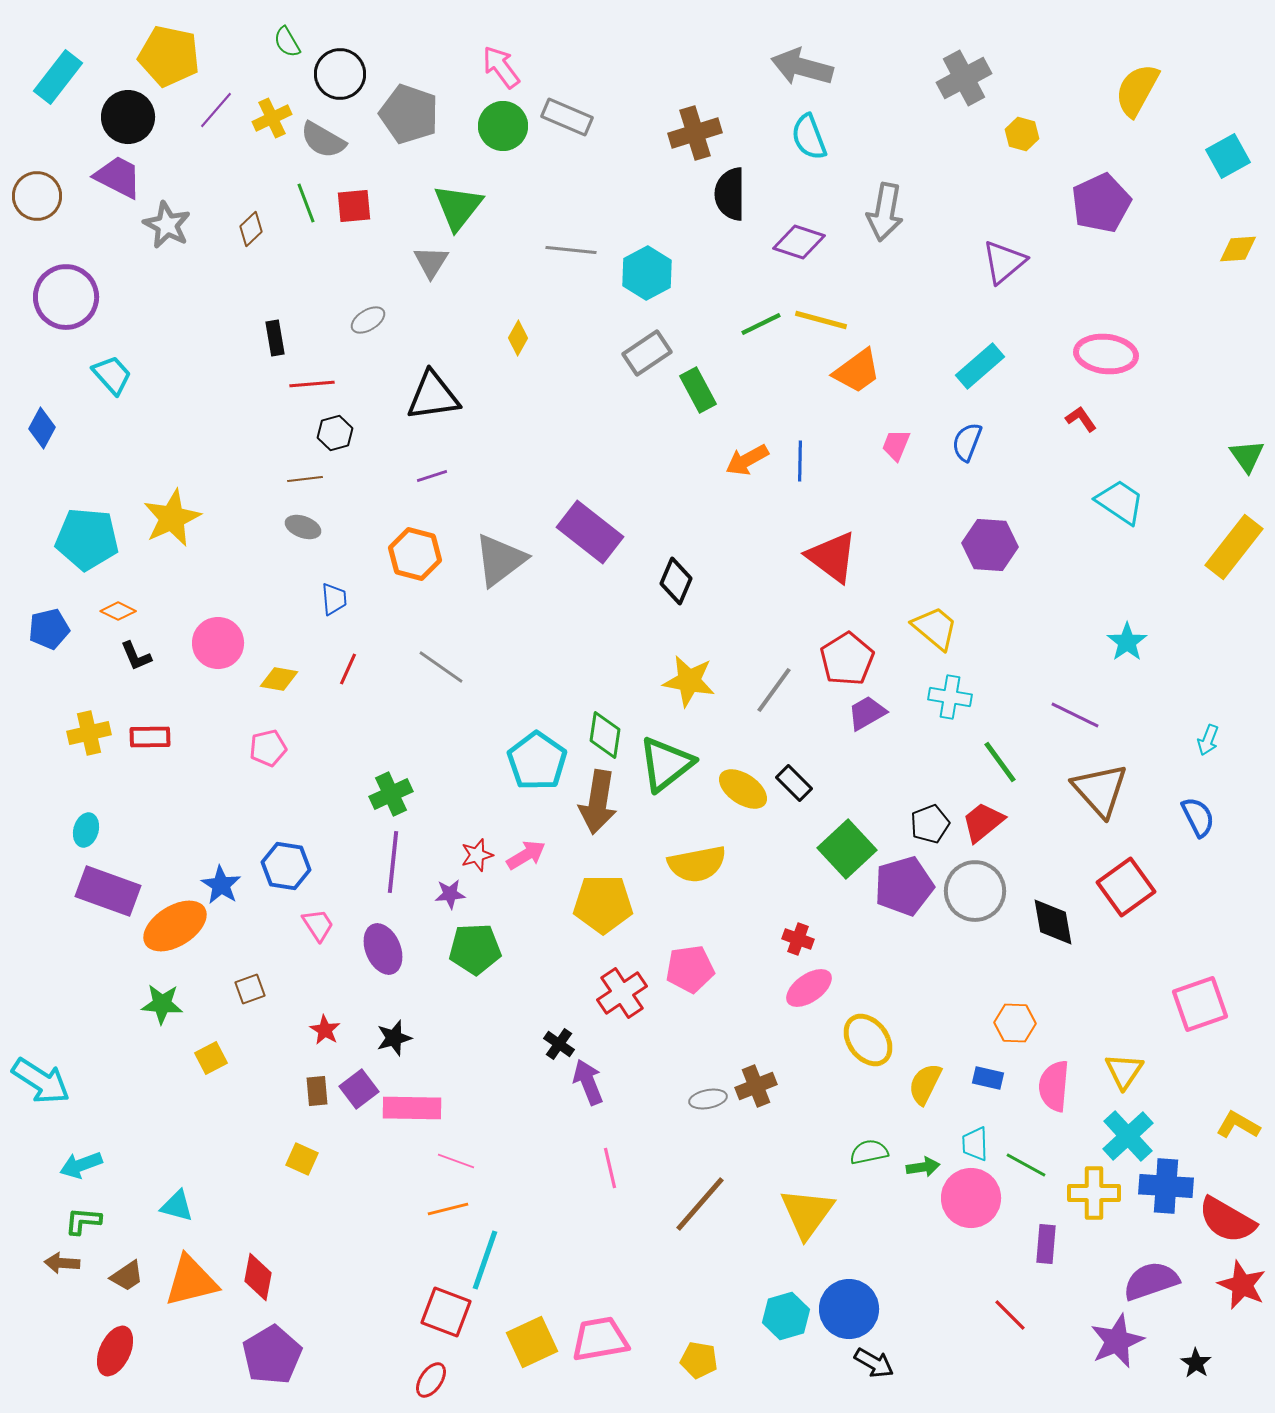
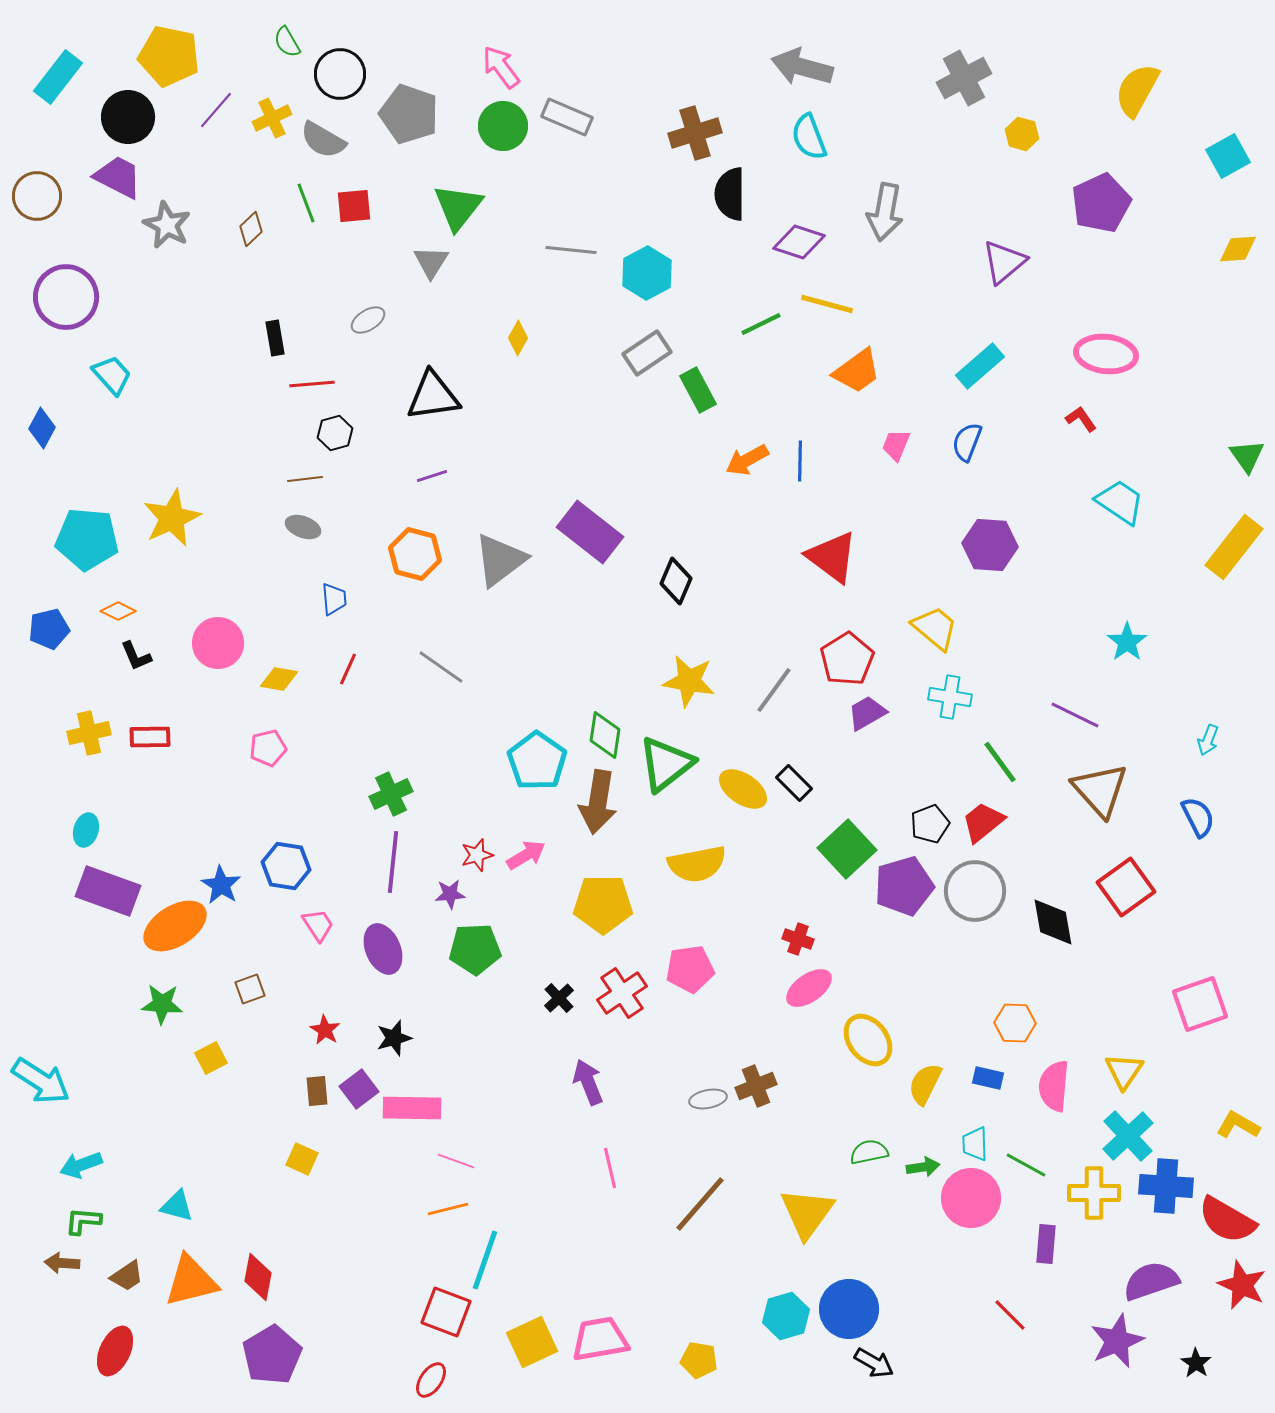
yellow line at (821, 320): moved 6 px right, 16 px up
black cross at (559, 1044): moved 46 px up; rotated 12 degrees clockwise
